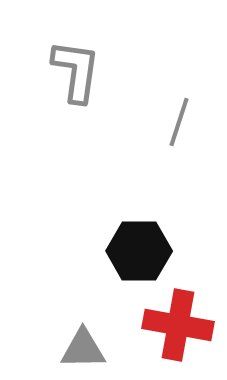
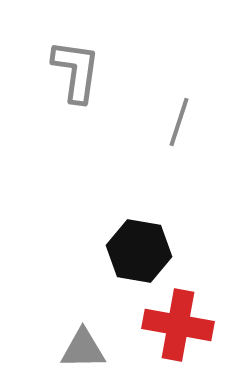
black hexagon: rotated 10 degrees clockwise
